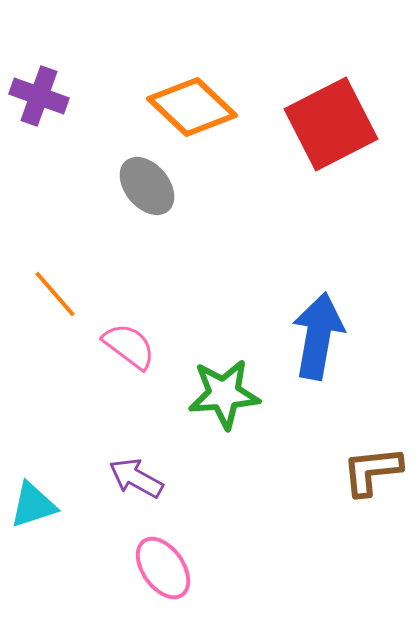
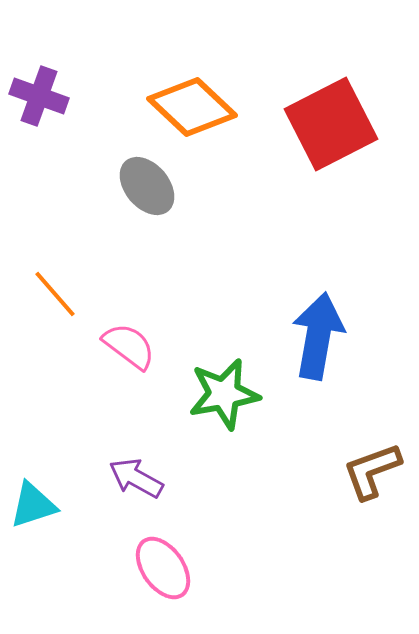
green star: rotated 6 degrees counterclockwise
brown L-shape: rotated 14 degrees counterclockwise
